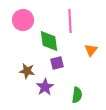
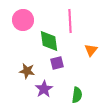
purple star: moved 1 px left, 2 px down
